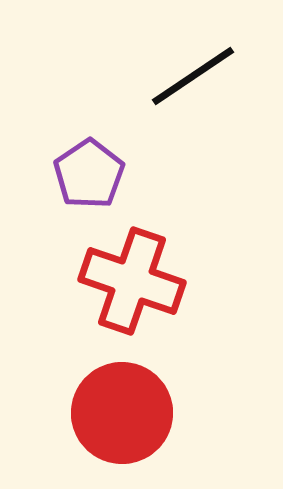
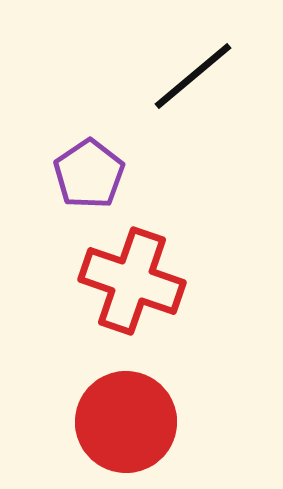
black line: rotated 6 degrees counterclockwise
red circle: moved 4 px right, 9 px down
